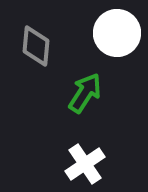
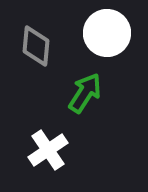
white circle: moved 10 px left
white cross: moved 37 px left, 14 px up
